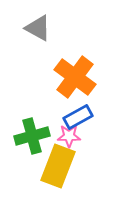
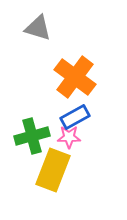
gray triangle: rotated 12 degrees counterclockwise
blue rectangle: moved 3 px left
pink star: moved 1 px down
yellow rectangle: moved 5 px left, 4 px down
